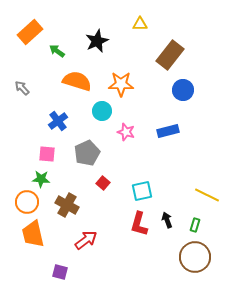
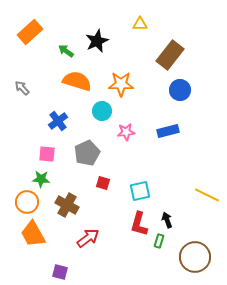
green arrow: moved 9 px right
blue circle: moved 3 px left
pink star: rotated 24 degrees counterclockwise
red square: rotated 24 degrees counterclockwise
cyan square: moved 2 px left
green rectangle: moved 36 px left, 16 px down
orange trapezoid: rotated 16 degrees counterclockwise
red arrow: moved 2 px right, 2 px up
